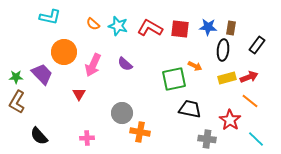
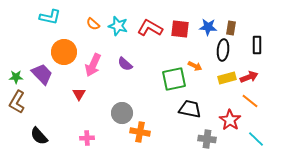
black rectangle: rotated 36 degrees counterclockwise
